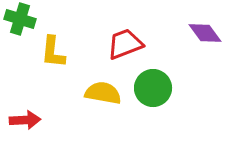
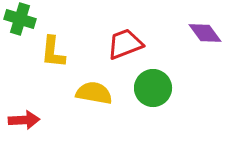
yellow semicircle: moved 9 px left
red arrow: moved 1 px left
